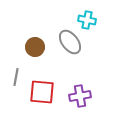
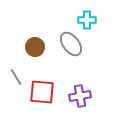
cyan cross: rotated 12 degrees counterclockwise
gray ellipse: moved 1 px right, 2 px down
gray line: rotated 42 degrees counterclockwise
